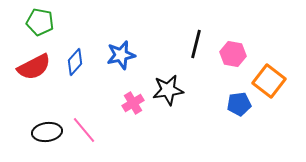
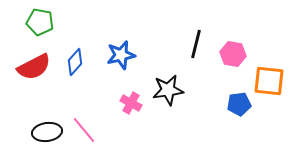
orange square: rotated 32 degrees counterclockwise
pink cross: moved 2 px left; rotated 30 degrees counterclockwise
